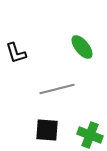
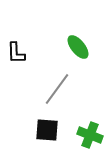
green ellipse: moved 4 px left
black L-shape: rotated 15 degrees clockwise
gray line: rotated 40 degrees counterclockwise
